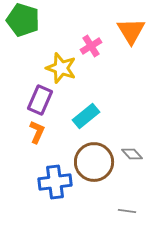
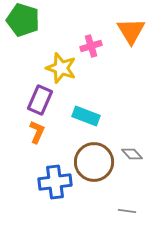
pink cross: rotated 15 degrees clockwise
cyan rectangle: rotated 60 degrees clockwise
